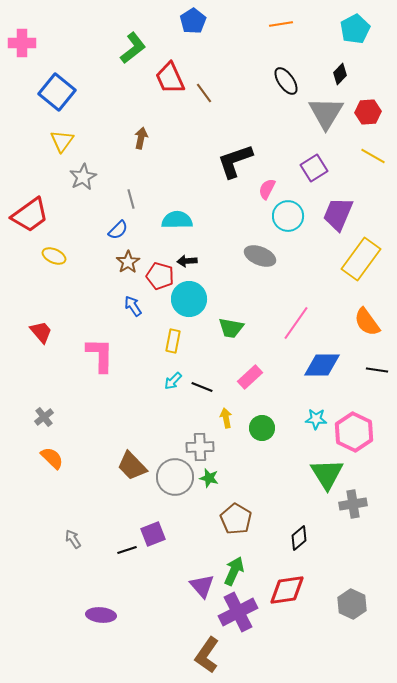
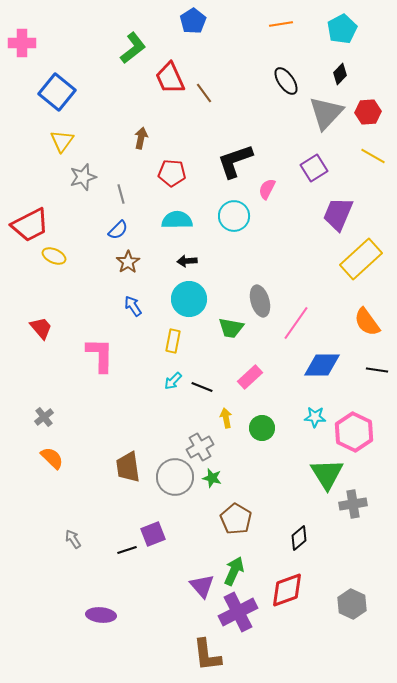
cyan pentagon at (355, 29): moved 13 px left
gray triangle at (326, 113): rotated 12 degrees clockwise
gray star at (83, 177): rotated 12 degrees clockwise
gray line at (131, 199): moved 10 px left, 5 px up
red trapezoid at (30, 215): moved 10 px down; rotated 9 degrees clockwise
cyan circle at (288, 216): moved 54 px left
gray ellipse at (260, 256): moved 45 px down; rotated 52 degrees clockwise
yellow rectangle at (361, 259): rotated 12 degrees clockwise
red pentagon at (160, 276): moved 12 px right, 103 px up; rotated 12 degrees counterclockwise
red trapezoid at (41, 332): moved 4 px up
cyan star at (316, 419): moved 1 px left, 2 px up
gray cross at (200, 447): rotated 28 degrees counterclockwise
brown trapezoid at (132, 466): moved 4 px left, 1 px down; rotated 36 degrees clockwise
green star at (209, 478): moved 3 px right
red diamond at (287, 590): rotated 12 degrees counterclockwise
brown L-shape at (207, 655): rotated 42 degrees counterclockwise
